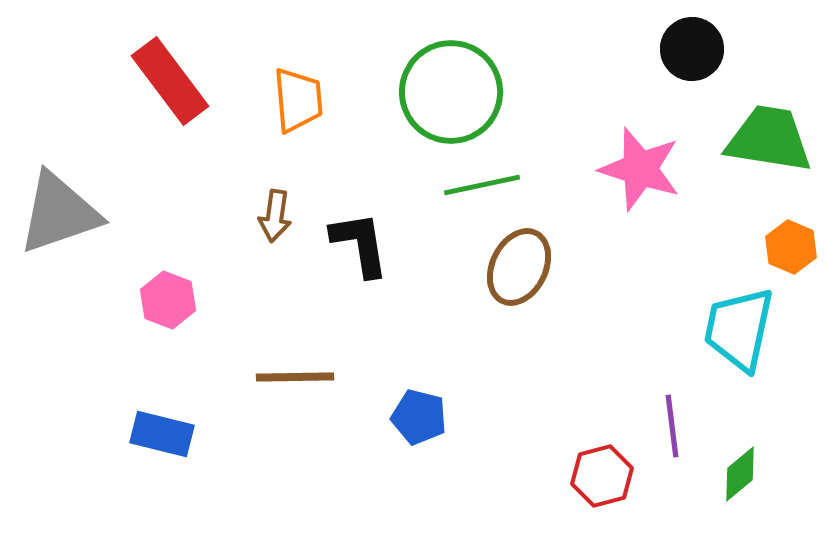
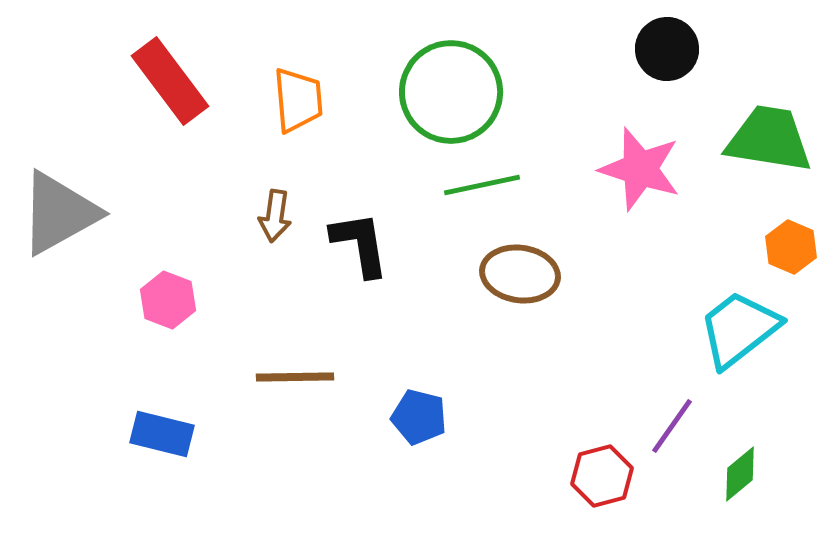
black circle: moved 25 px left
gray triangle: rotated 10 degrees counterclockwise
brown ellipse: moved 1 px right, 7 px down; rotated 72 degrees clockwise
cyan trapezoid: rotated 40 degrees clockwise
purple line: rotated 42 degrees clockwise
